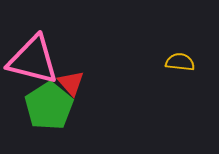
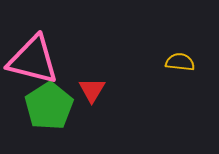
red triangle: moved 21 px right, 7 px down; rotated 12 degrees clockwise
